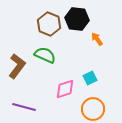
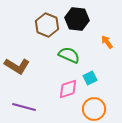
brown hexagon: moved 2 px left, 1 px down
orange arrow: moved 10 px right, 3 px down
green semicircle: moved 24 px right
brown L-shape: rotated 85 degrees clockwise
pink diamond: moved 3 px right
orange circle: moved 1 px right
